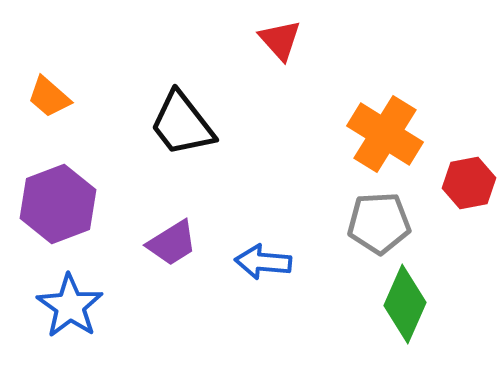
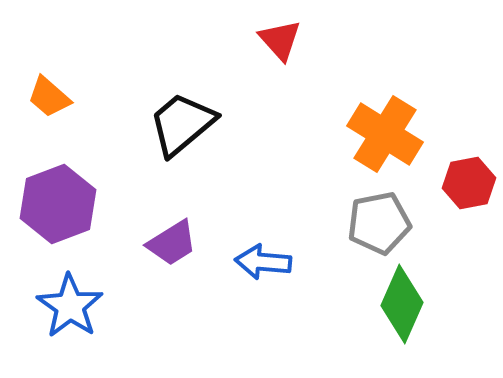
black trapezoid: rotated 88 degrees clockwise
gray pentagon: rotated 8 degrees counterclockwise
green diamond: moved 3 px left
